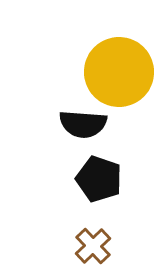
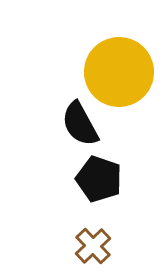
black semicircle: moved 3 px left; rotated 57 degrees clockwise
